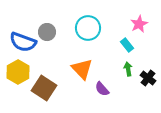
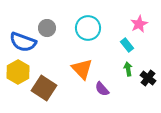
gray circle: moved 4 px up
